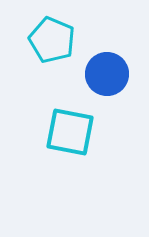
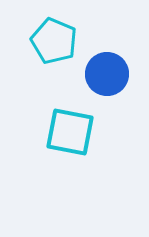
cyan pentagon: moved 2 px right, 1 px down
